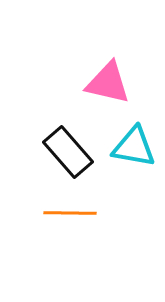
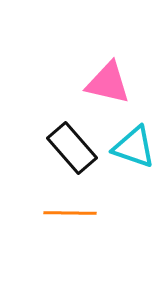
cyan triangle: rotated 9 degrees clockwise
black rectangle: moved 4 px right, 4 px up
